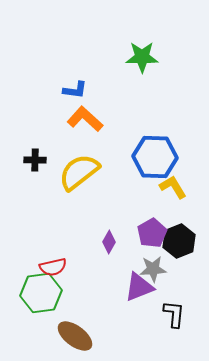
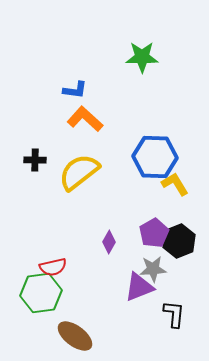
yellow L-shape: moved 2 px right, 3 px up
purple pentagon: moved 2 px right
